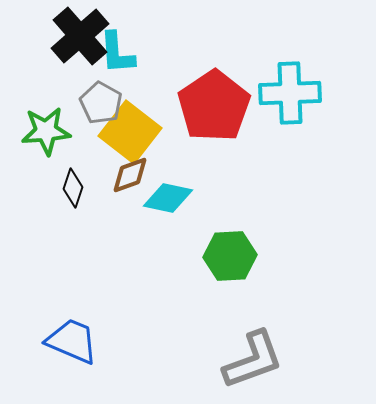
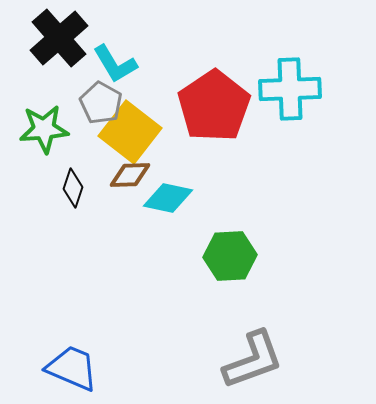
black cross: moved 21 px left, 2 px down
cyan L-shape: moved 2 px left, 11 px down; rotated 27 degrees counterclockwise
cyan cross: moved 4 px up
green star: moved 2 px left, 2 px up
brown diamond: rotated 18 degrees clockwise
blue trapezoid: moved 27 px down
